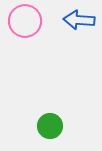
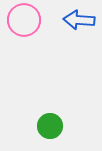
pink circle: moved 1 px left, 1 px up
